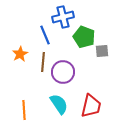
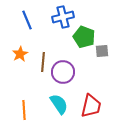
blue line: moved 18 px left, 15 px up
